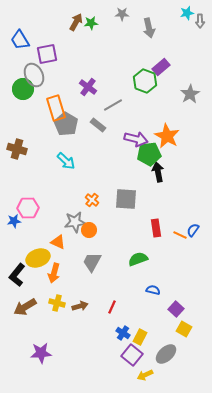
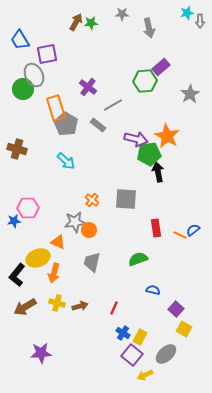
green hexagon at (145, 81): rotated 25 degrees counterclockwise
blue semicircle at (193, 230): rotated 16 degrees clockwise
gray trapezoid at (92, 262): rotated 15 degrees counterclockwise
red line at (112, 307): moved 2 px right, 1 px down
